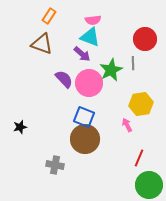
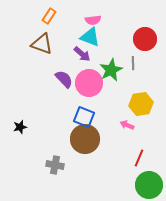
pink arrow: rotated 40 degrees counterclockwise
